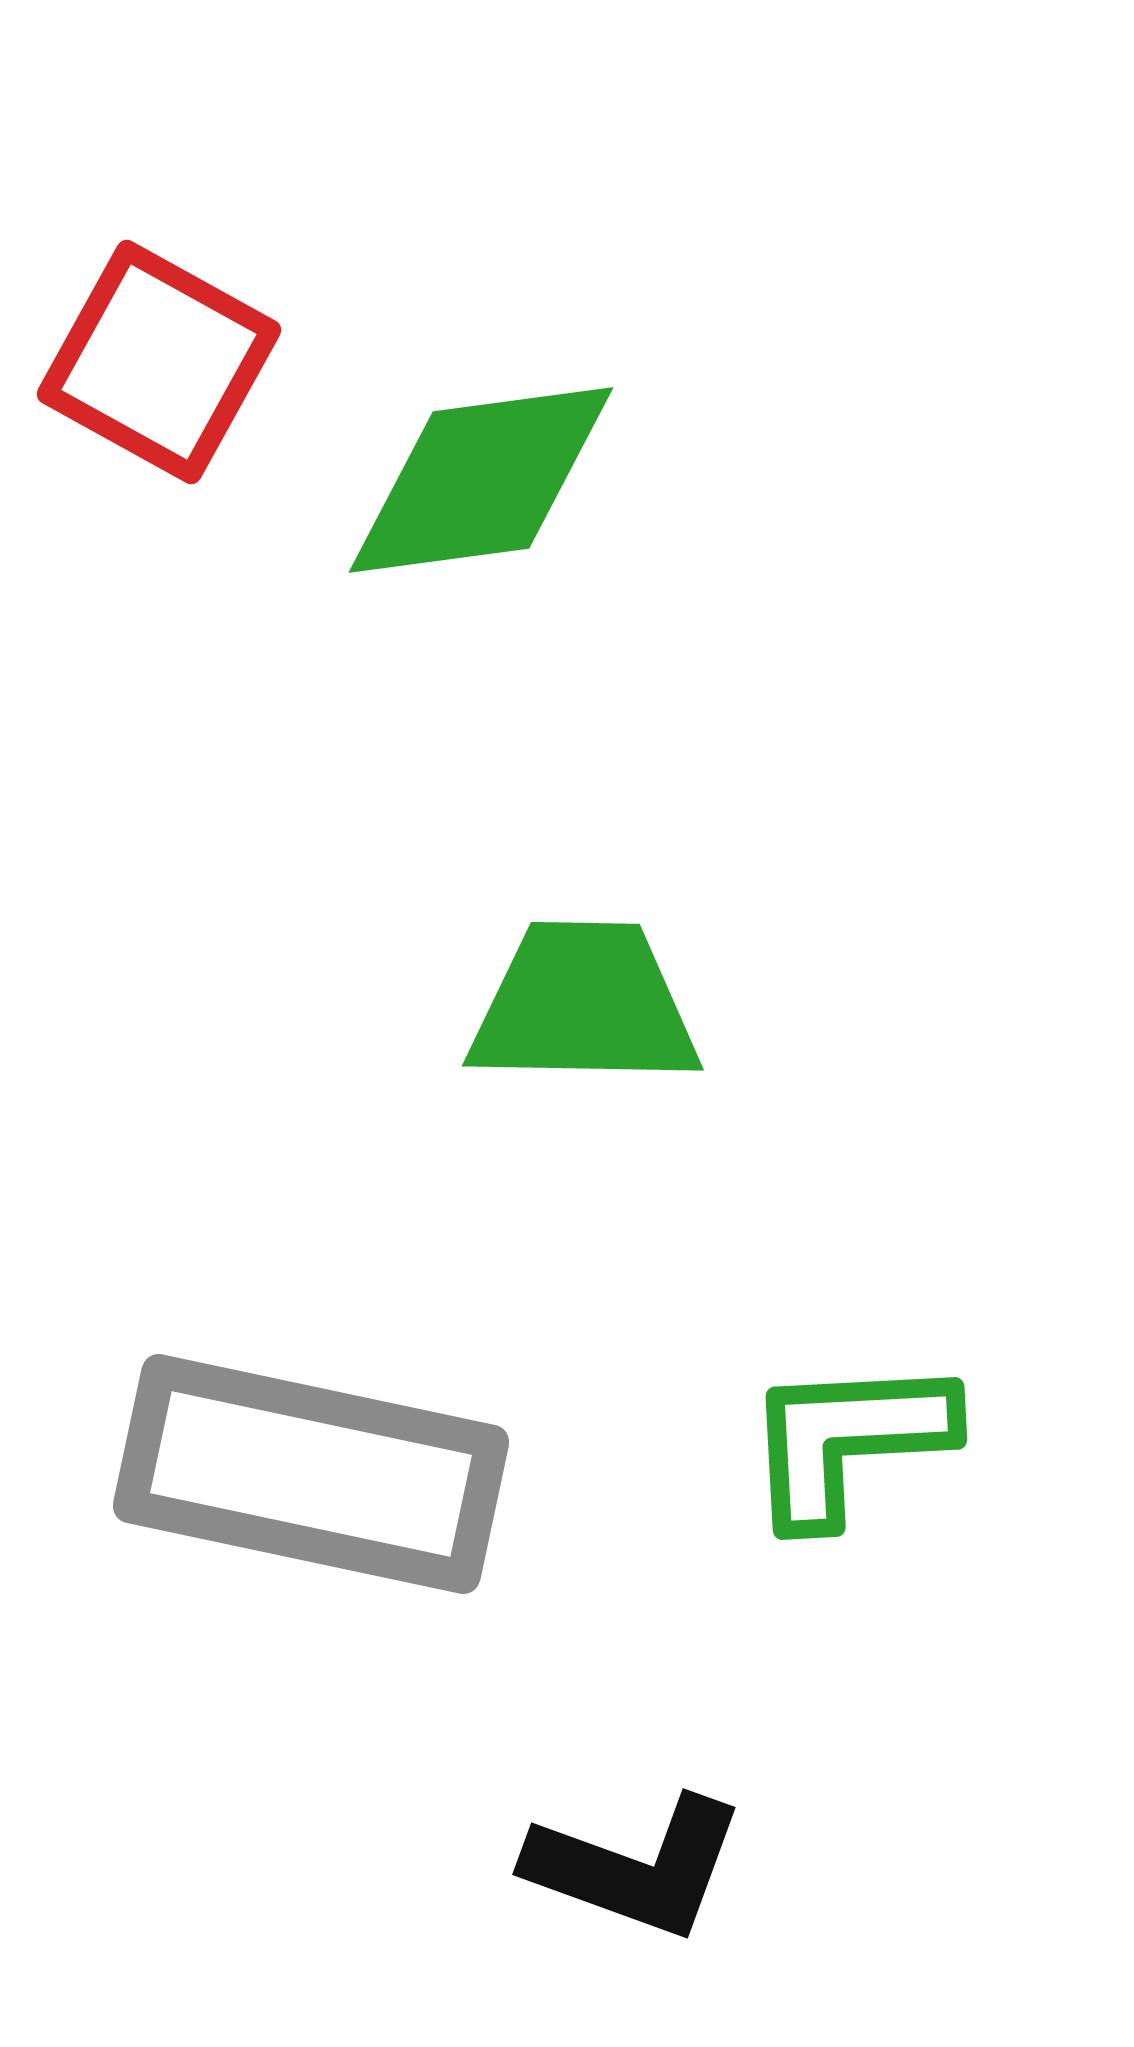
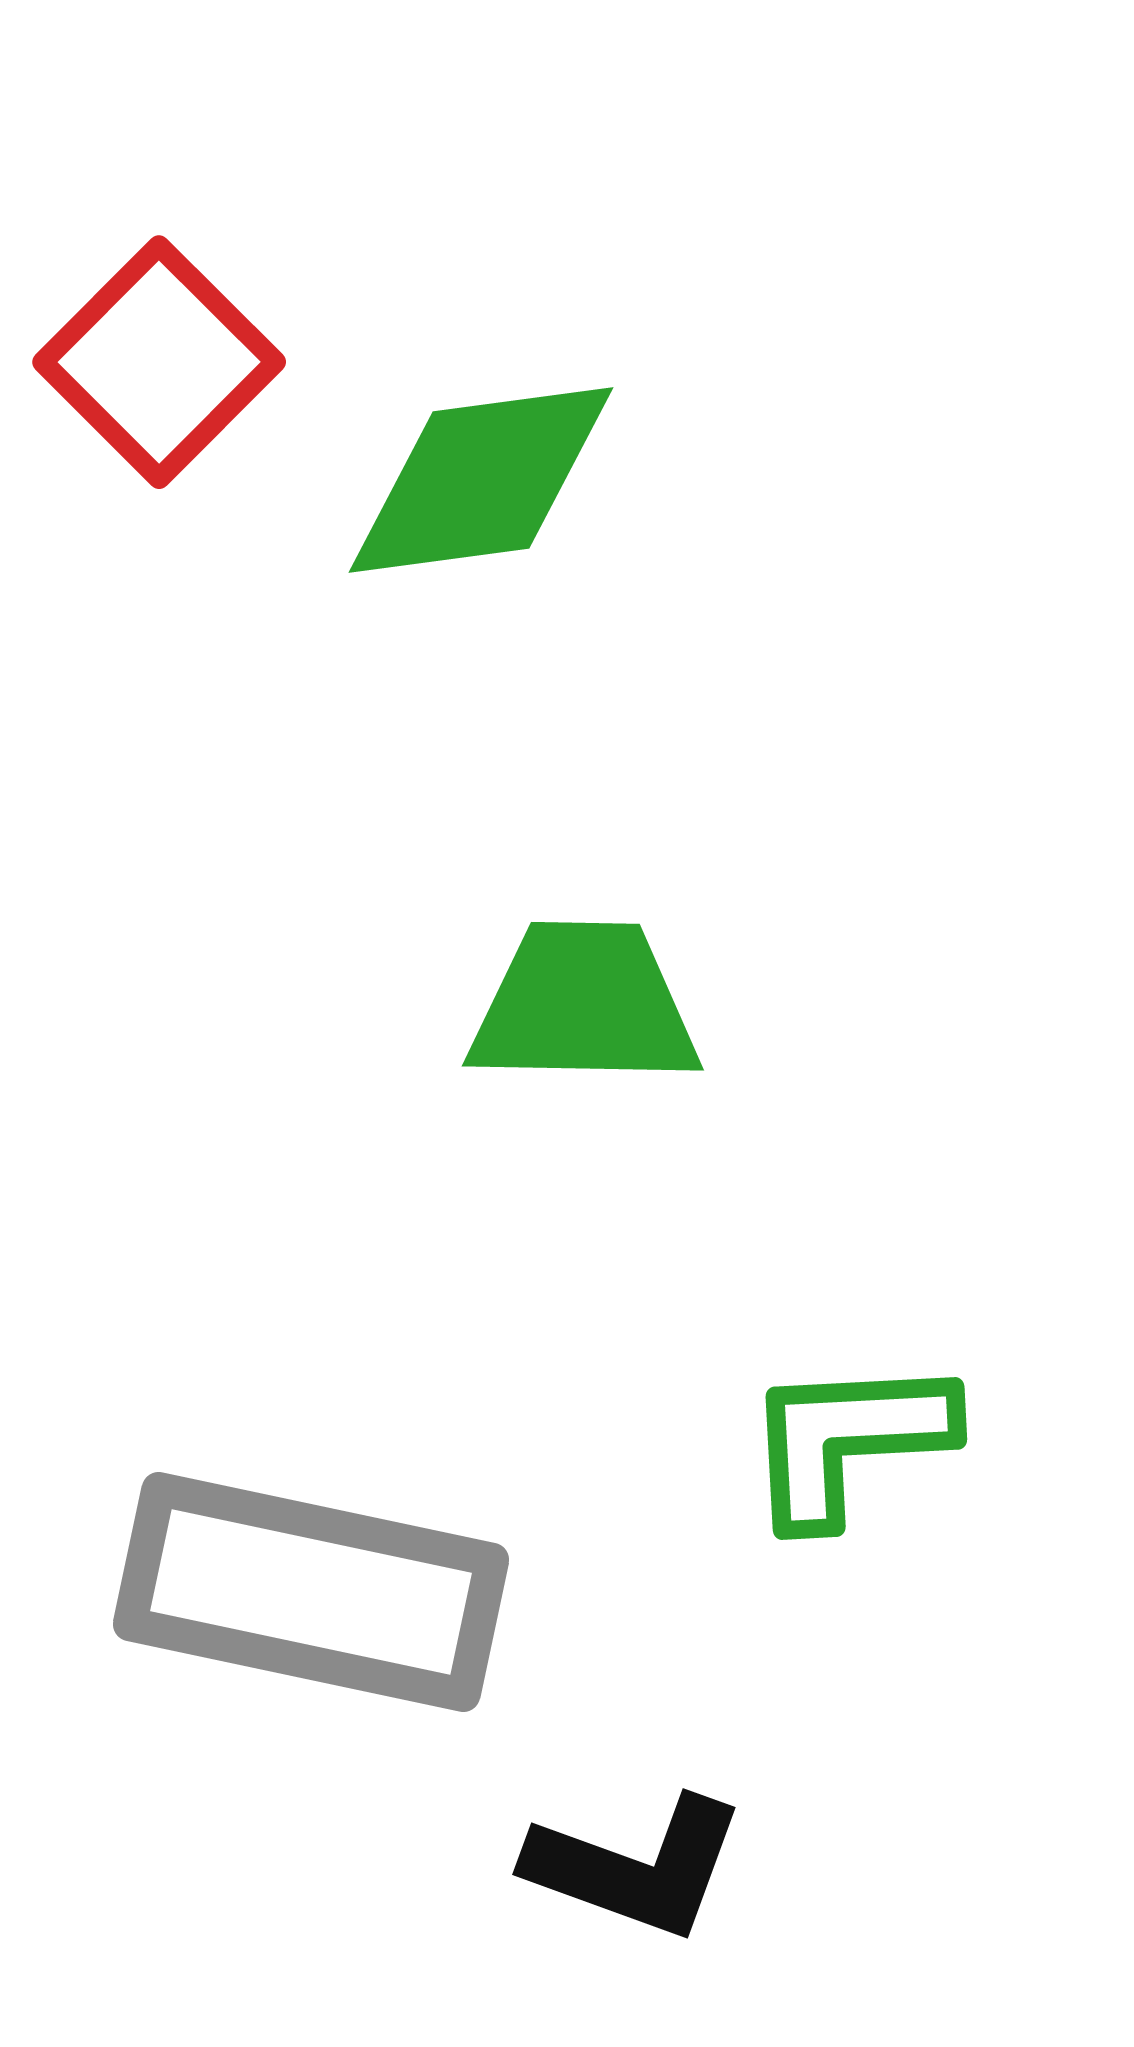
red square: rotated 16 degrees clockwise
gray rectangle: moved 118 px down
